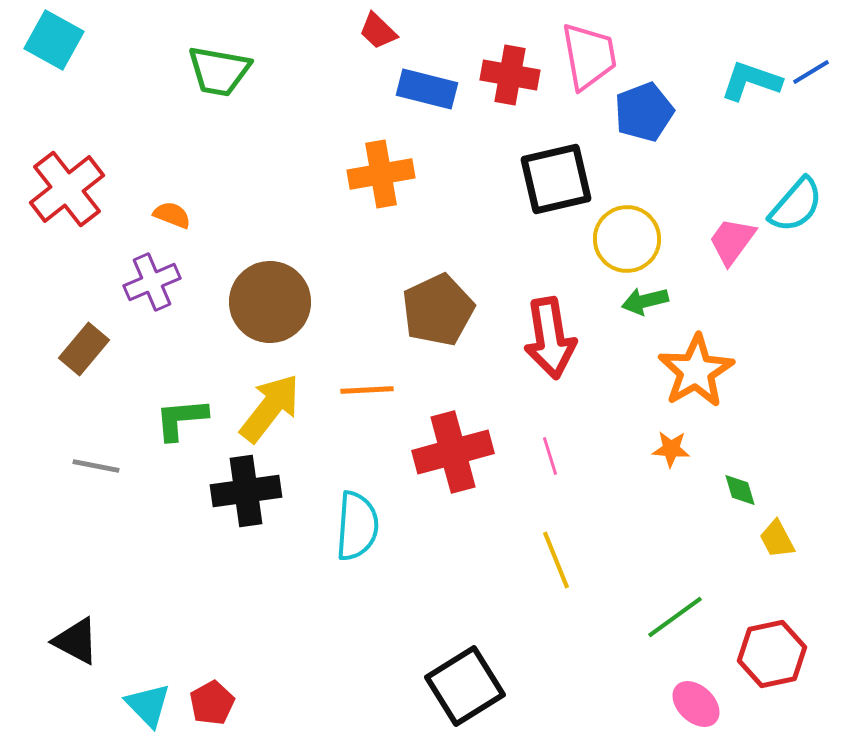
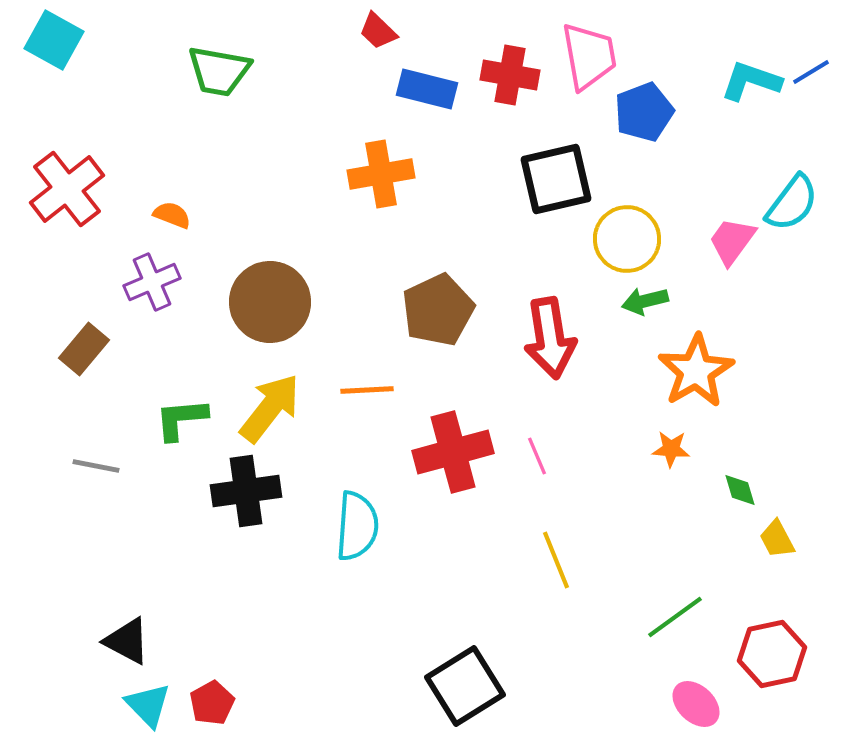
cyan semicircle at (796, 205): moved 4 px left, 2 px up; rotated 4 degrees counterclockwise
pink line at (550, 456): moved 13 px left; rotated 6 degrees counterclockwise
black triangle at (76, 641): moved 51 px right
